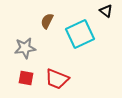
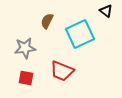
red trapezoid: moved 5 px right, 8 px up
